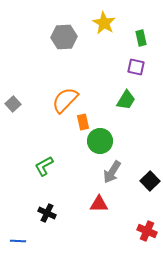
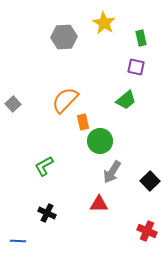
green trapezoid: rotated 20 degrees clockwise
